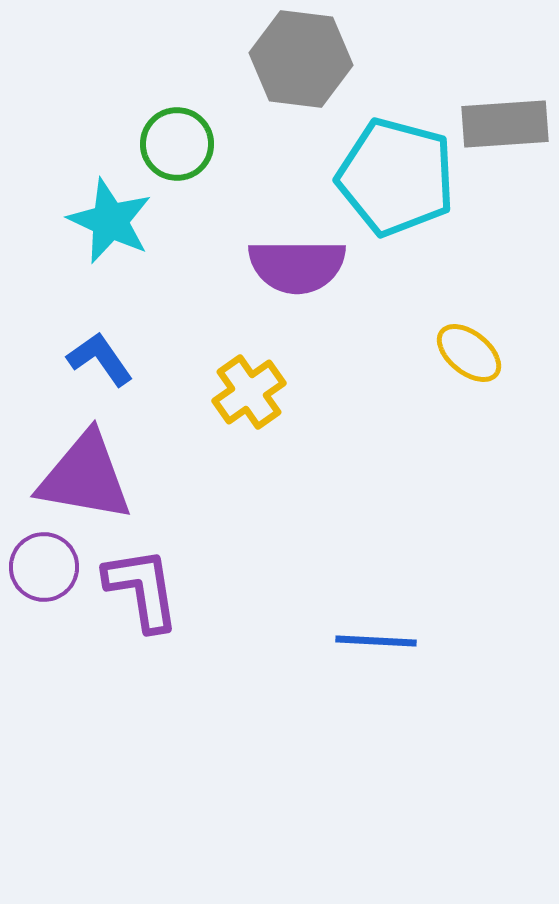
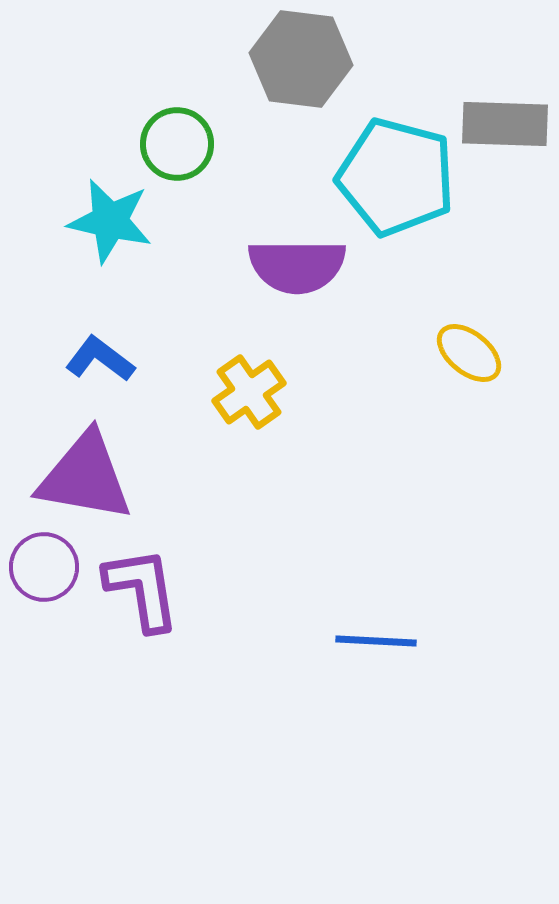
gray rectangle: rotated 6 degrees clockwise
cyan star: rotated 12 degrees counterclockwise
blue L-shape: rotated 18 degrees counterclockwise
